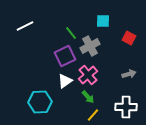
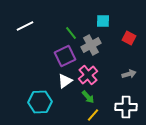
gray cross: moved 1 px right, 1 px up
